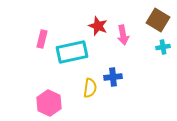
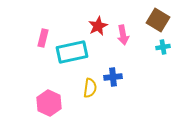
red star: rotated 24 degrees clockwise
pink rectangle: moved 1 px right, 1 px up
